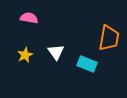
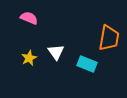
pink semicircle: rotated 12 degrees clockwise
yellow star: moved 4 px right, 3 px down
